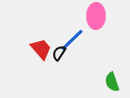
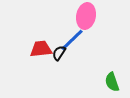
pink ellipse: moved 10 px left; rotated 10 degrees clockwise
red trapezoid: rotated 55 degrees counterclockwise
